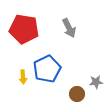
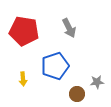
red pentagon: moved 2 px down
blue pentagon: moved 8 px right, 3 px up; rotated 8 degrees clockwise
yellow arrow: moved 2 px down
gray star: moved 1 px right
